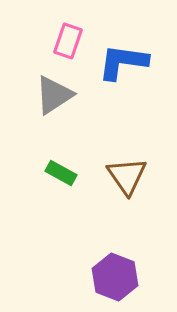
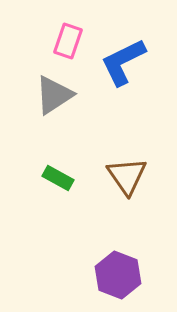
blue L-shape: rotated 34 degrees counterclockwise
green rectangle: moved 3 px left, 5 px down
purple hexagon: moved 3 px right, 2 px up
